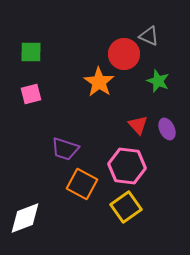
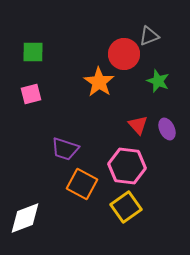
gray triangle: rotated 45 degrees counterclockwise
green square: moved 2 px right
